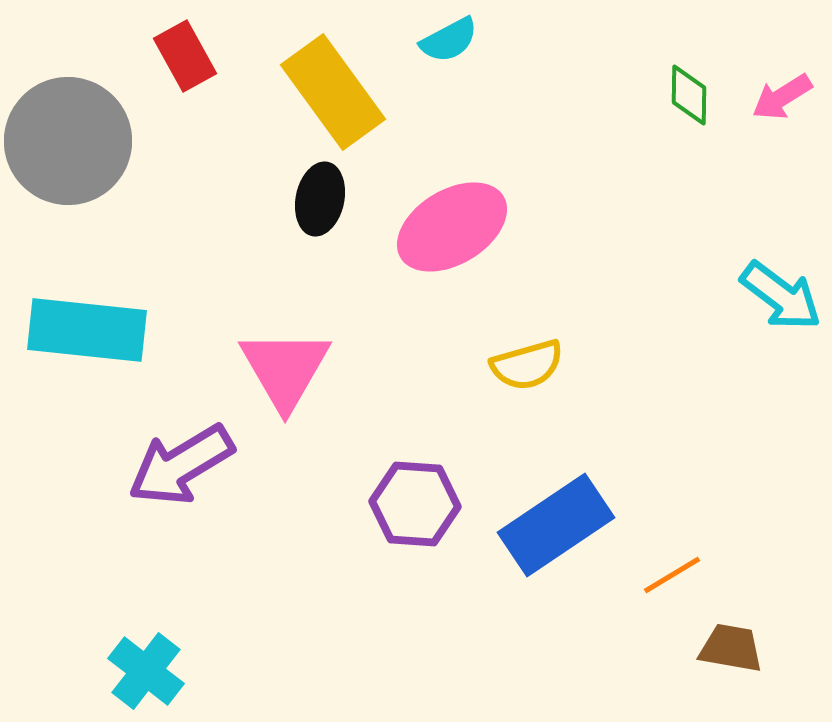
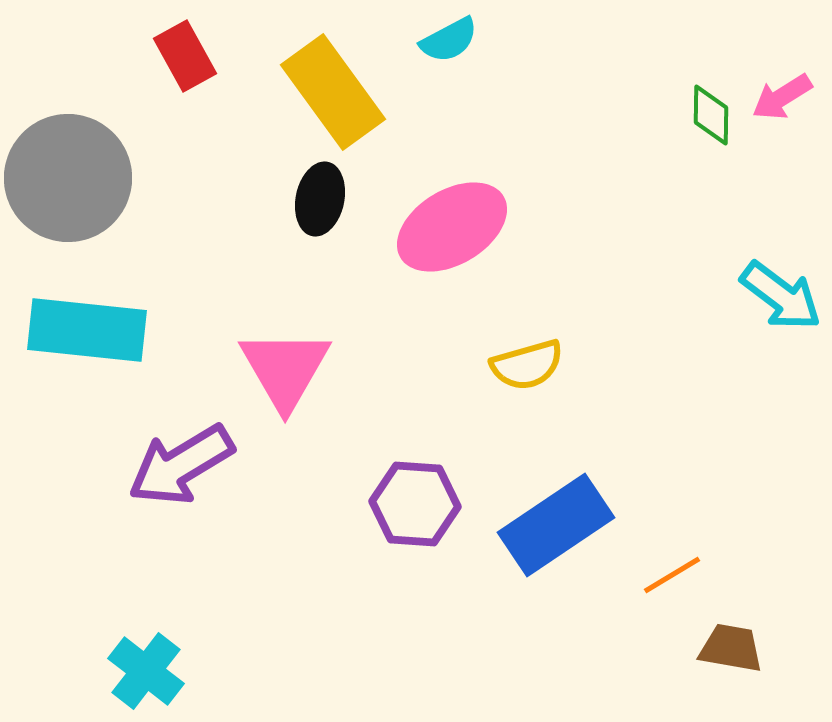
green diamond: moved 22 px right, 20 px down
gray circle: moved 37 px down
